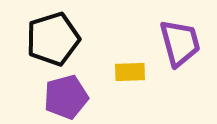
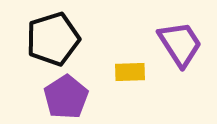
purple trapezoid: moved 1 px down; rotated 18 degrees counterclockwise
purple pentagon: rotated 18 degrees counterclockwise
